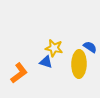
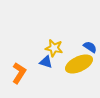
yellow ellipse: rotated 64 degrees clockwise
orange L-shape: rotated 20 degrees counterclockwise
